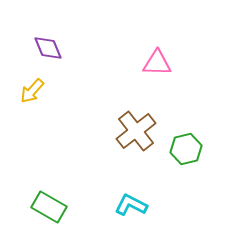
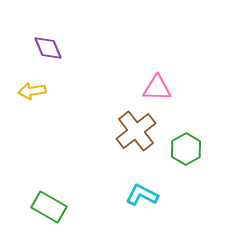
pink triangle: moved 25 px down
yellow arrow: rotated 40 degrees clockwise
green hexagon: rotated 16 degrees counterclockwise
cyan L-shape: moved 11 px right, 10 px up
